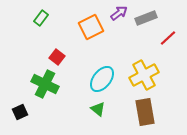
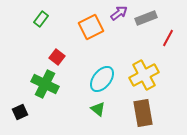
green rectangle: moved 1 px down
red line: rotated 18 degrees counterclockwise
brown rectangle: moved 2 px left, 1 px down
